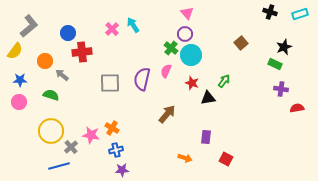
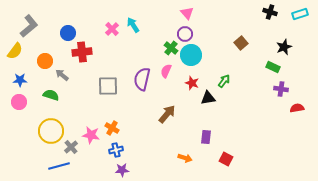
green rectangle: moved 2 px left, 3 px down
gray square: moved 2 px left, 3 px down
